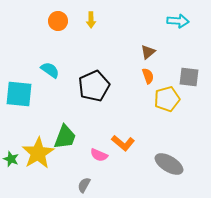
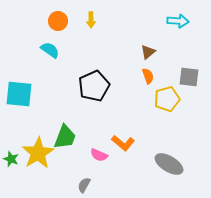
cyan semicircle: moved 20 px up
